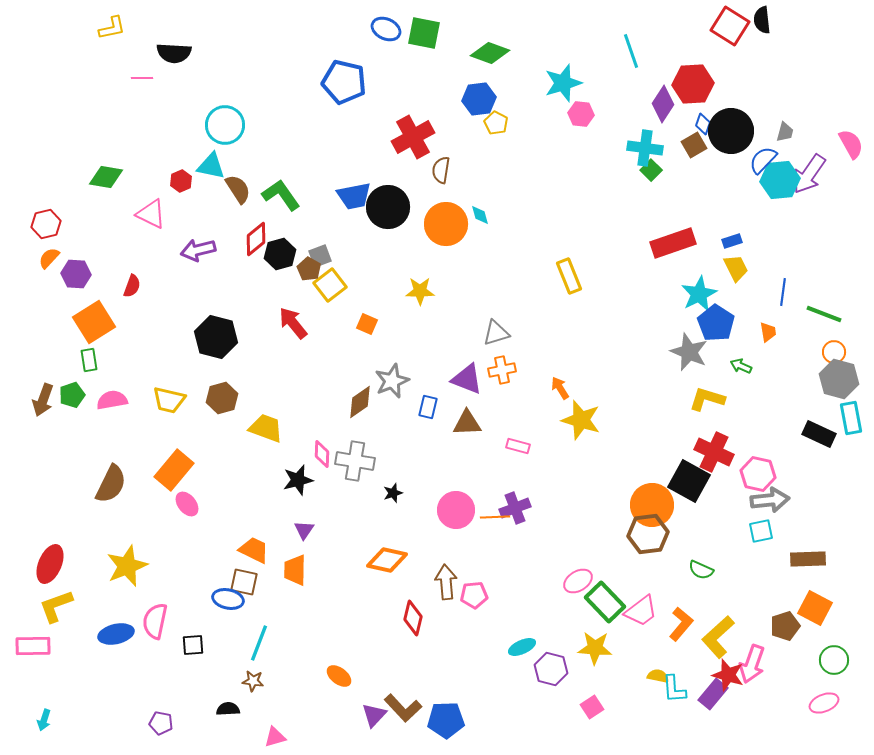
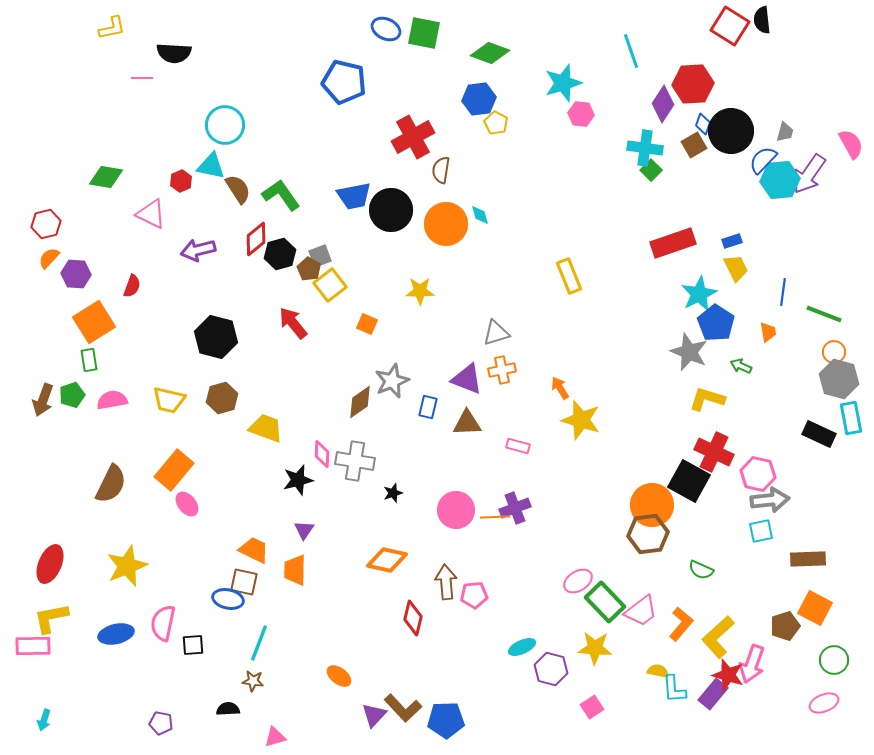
black circle at (388, 207): moved 3 px right, 3 px down
yellow L-shape at (56, 606): moved 5 px left, 12 px down; rotated 9 degrees clockwise
pink semicircle at (155, 621): moved 8 px right, 2 px down
yellow semicircle at (658, 676): moved 5 px up
